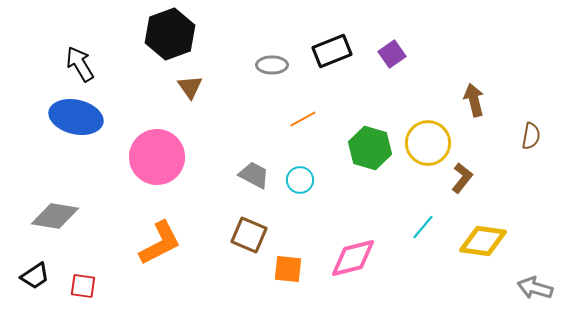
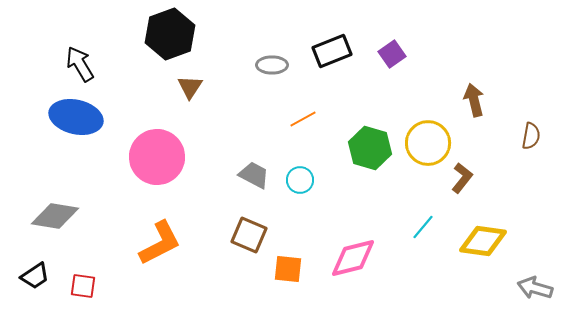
brown triangle: rotated 8 degrees clockwise
